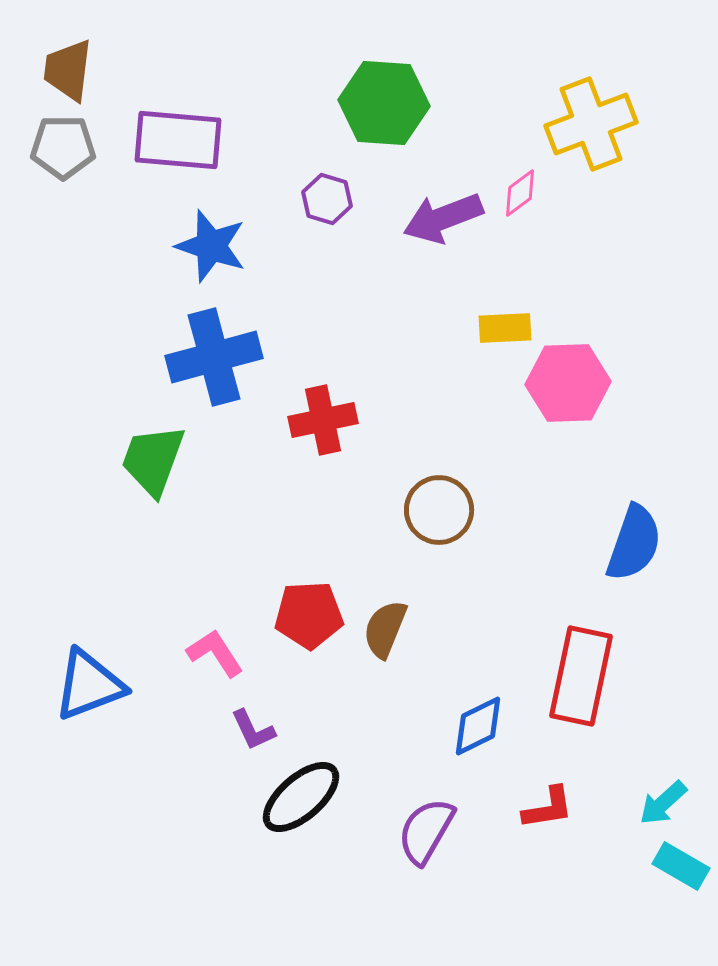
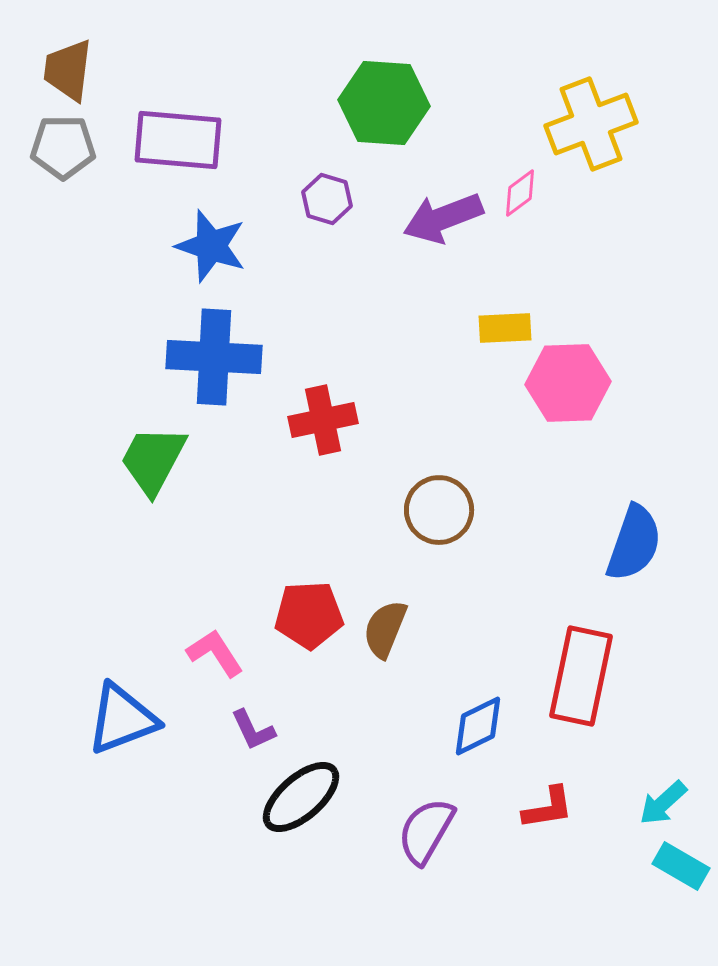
blue cross: rotated 18 degrees clockwise
green trapezoid: rotated 8 degrees clockwise
blue triangle: moved 33 px right, 34 px down
